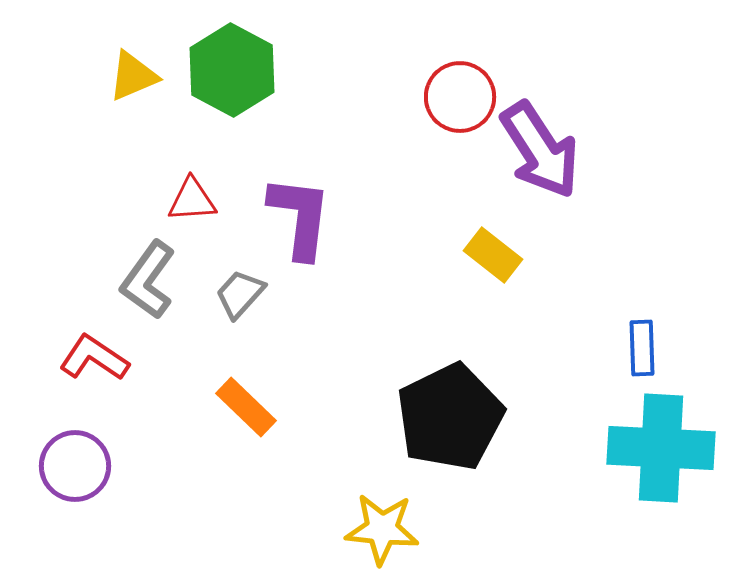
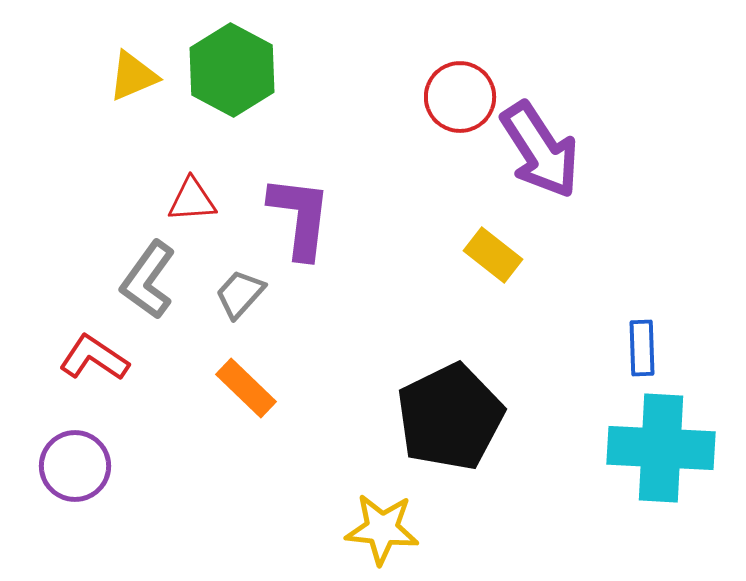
orange rectangle: moved 19 px up
